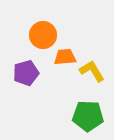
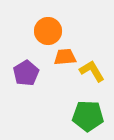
orange circle: moved 5 px right, 4 px up
purple pentagon: rotated 15 degrees counterclockwise
